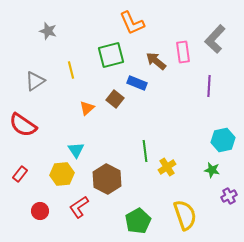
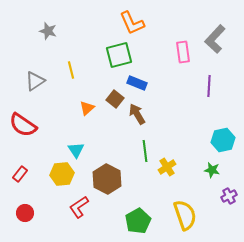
green square: moved 8 px right
brown arrow: moved 19 px left, 53 px down; rotated 20 degrees clockwise
red circle: moved 15 px left, 2 px down
